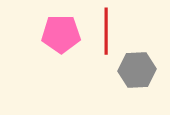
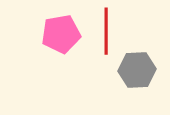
pink pentagon: rotated 9 degrees counterclockwise
